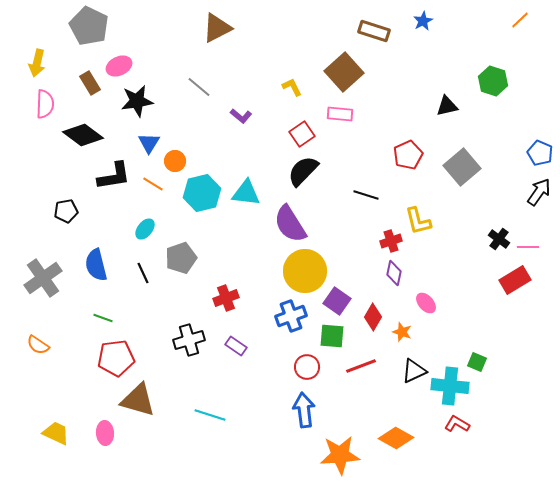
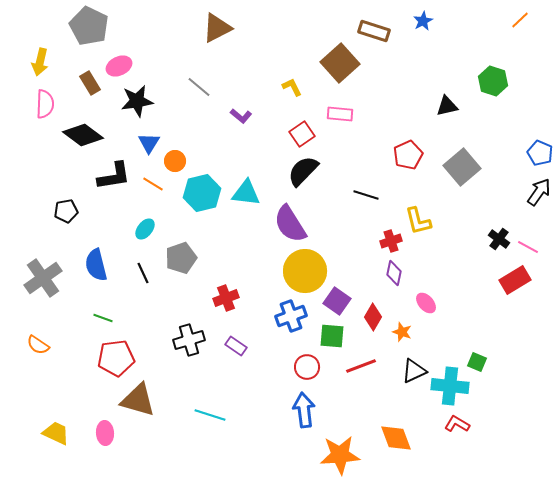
yellow arrow at (37, 63): moved 3 px right, 1 px up
brown square at (344, 72): moved 4 px left, 9 px up
pink line at (528, 247): rotated 30 degrees clockwise
orange diamond at (396, 438): rotated 40 degrees clockwise
